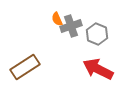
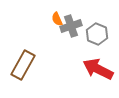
brown rectangle: moved 2 px left, 2 px up; rotated 28 degrees counterclockwise
